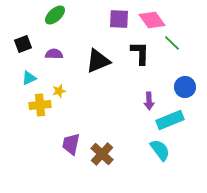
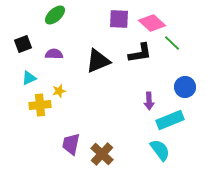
pink diamond: moved 3 px down; rotated 12 degrees counterclockwise
black L-shape: rotated 80 degrees clockwise
